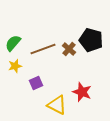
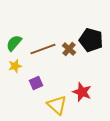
green semicircle: moved 1 px right
yellow triangle: rotated 15 degrees clockwise
